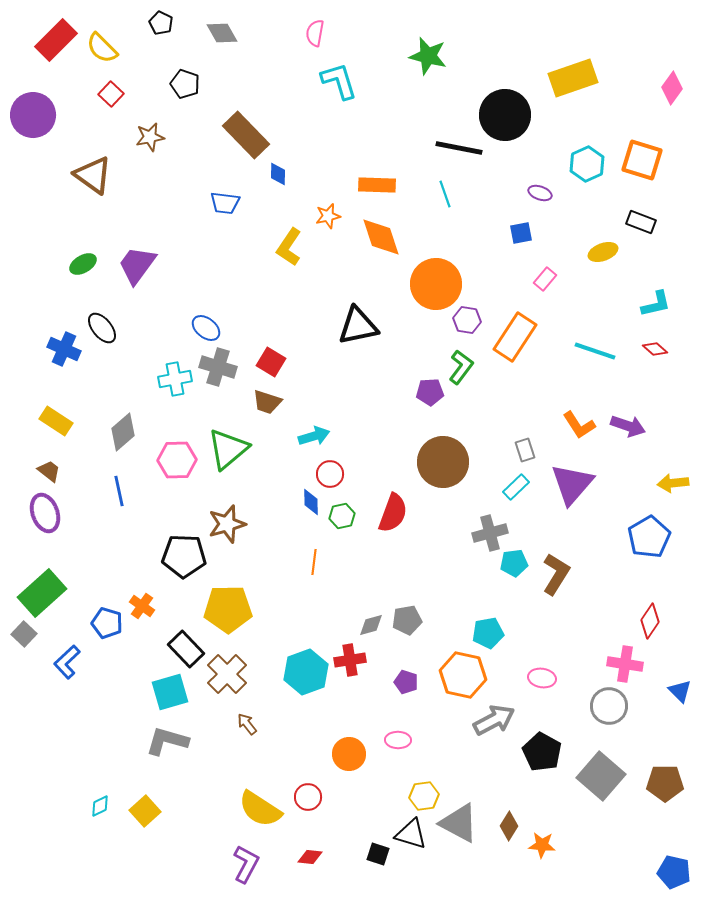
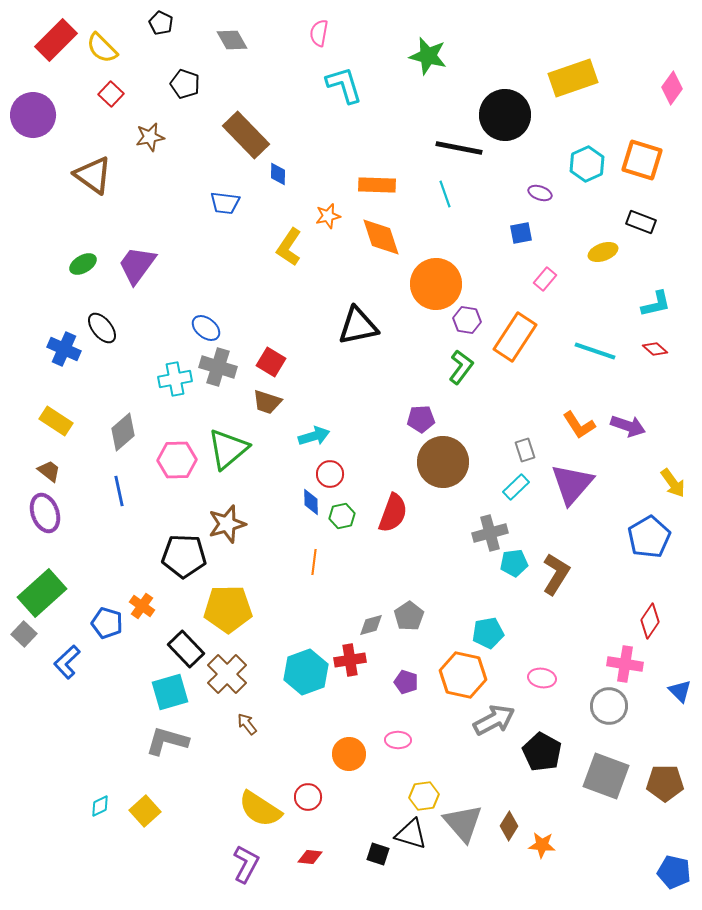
gray diamond at (222, 33): moved 10 px right, 7 px down
pink semicircle at (315, 33): moved 4 px right
cyan L-shape at (339, 81): moved 5 px right, 4 px down
purple pentagon at (430, 392): moved 9 px left, 27 px down
yellow arrow at (673, 483): rotated 120 degrees counterclockwise
gray pentagon at (407, 620): moved 2 px right, 4 px up; rotated 24 degrees counterclockwise
gray square at (601, 776): moved 5 px right; rotated 21 degrees counterclockwise
gray triangle at (459, 823): moved 4 px right; rotated 21 degrees clockwise
